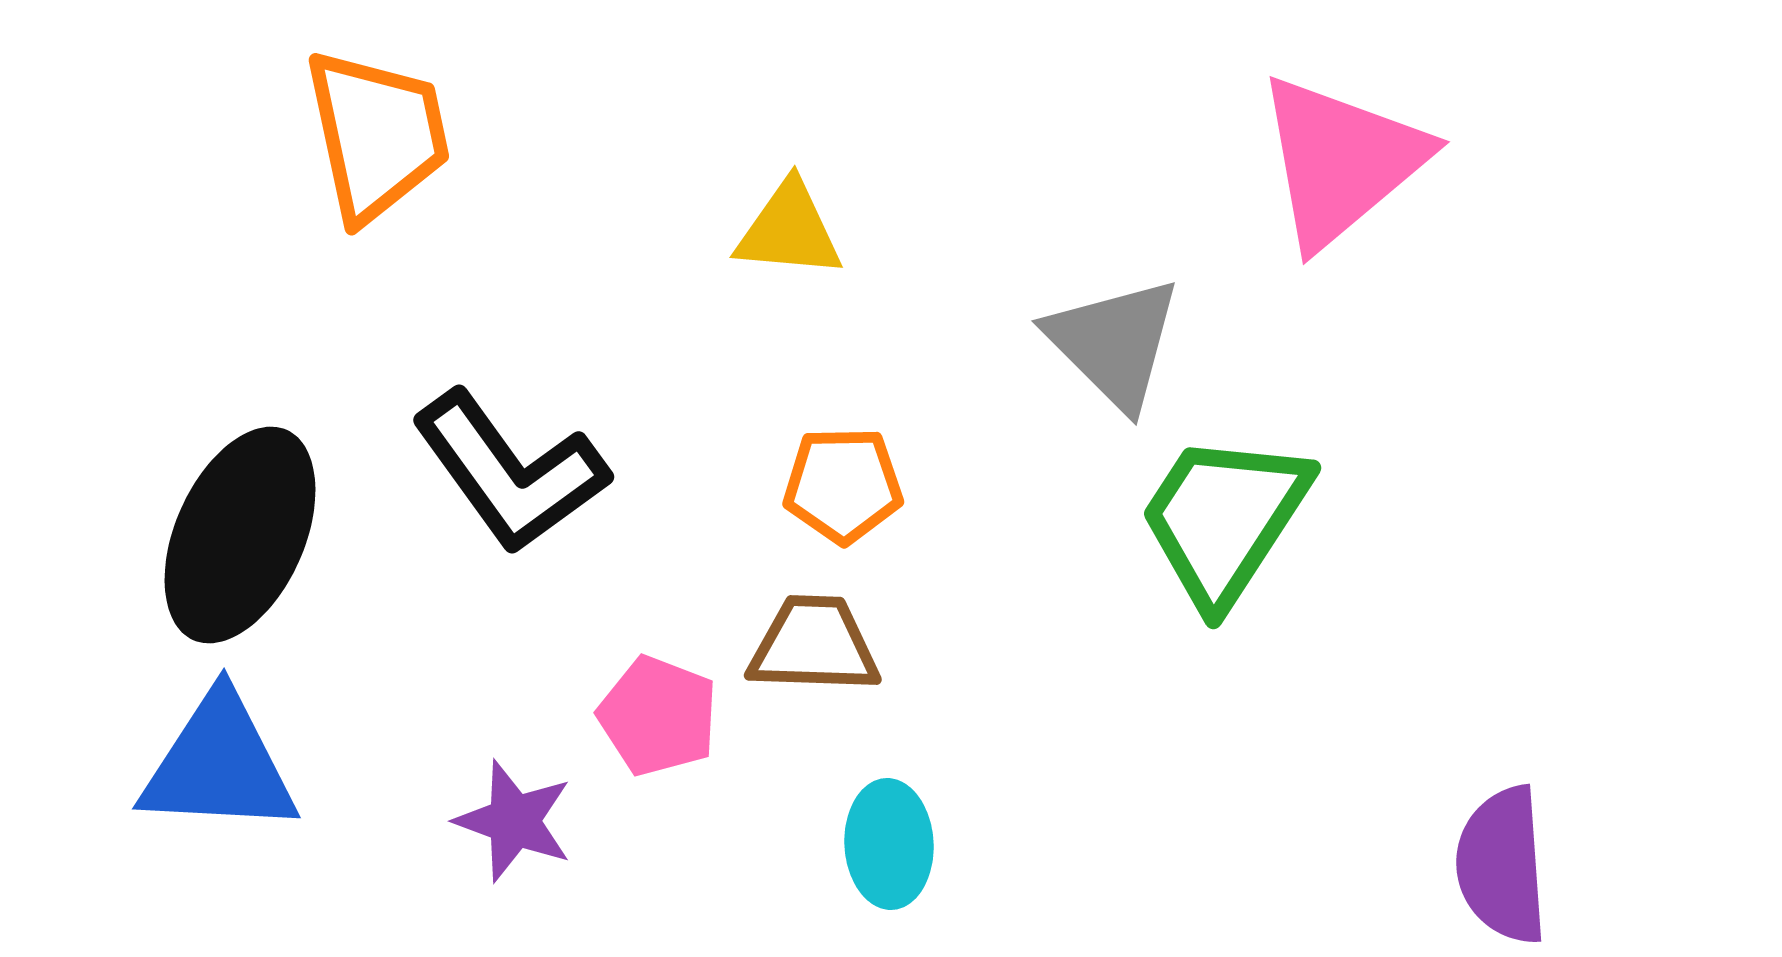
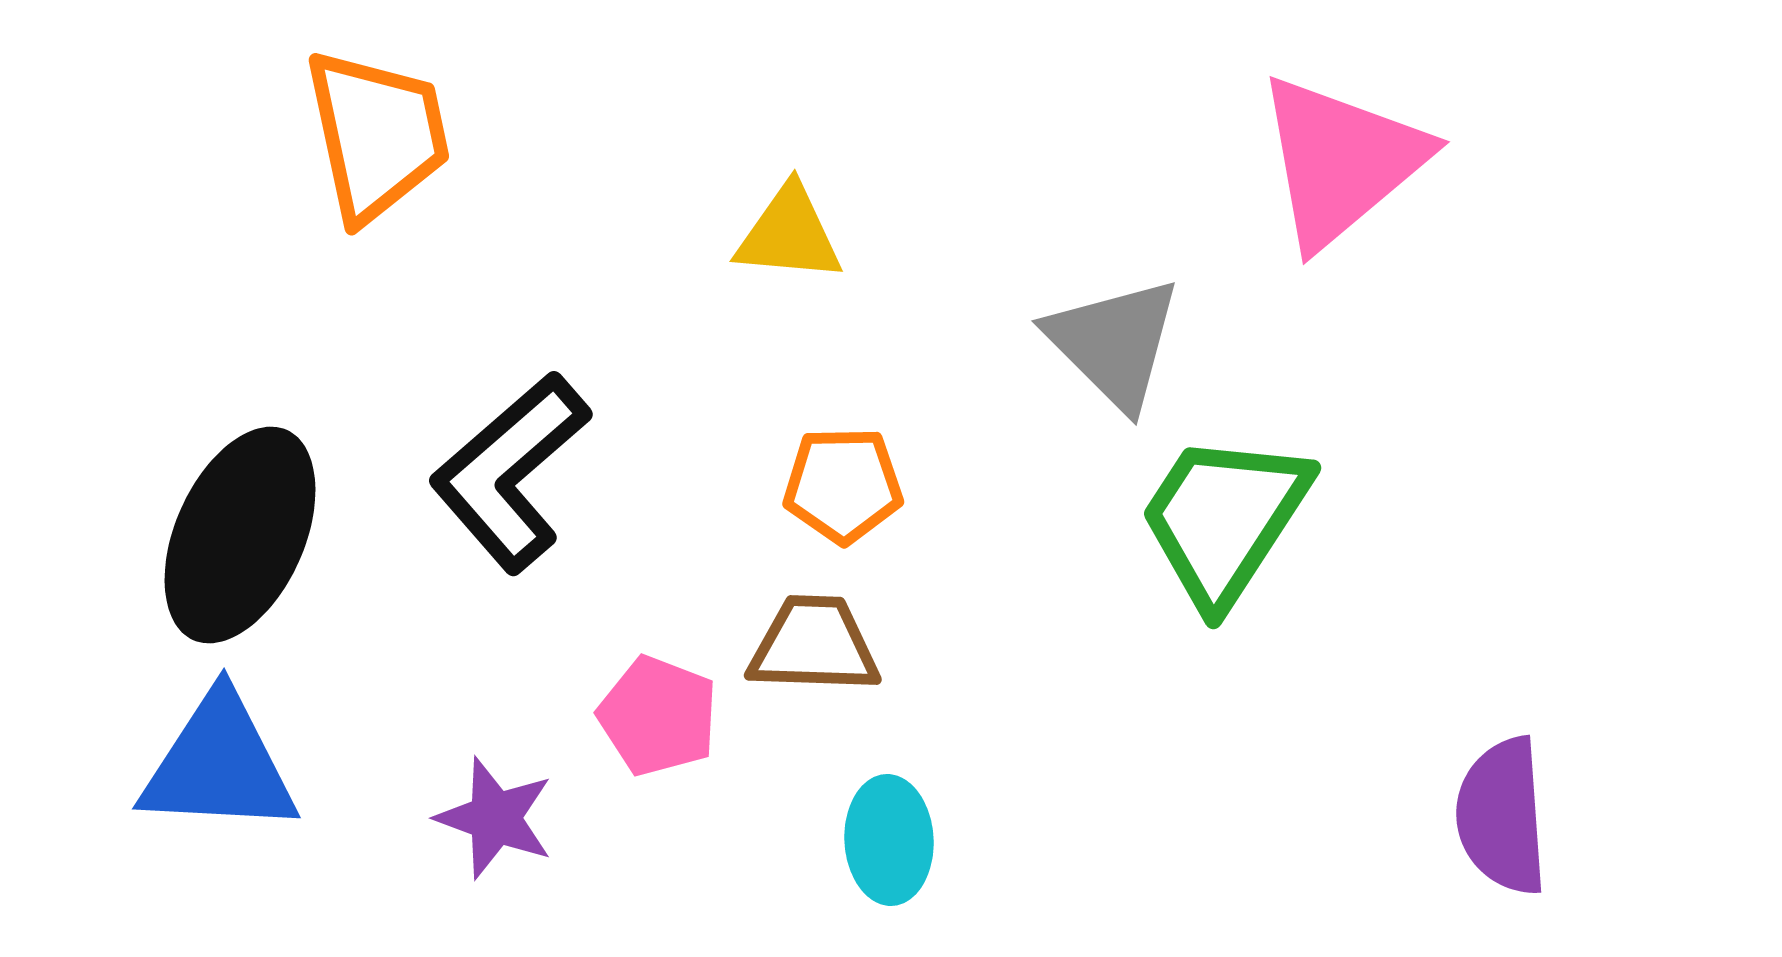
yellow triangle: moved 4 px down
black L-shape: rotated 85 degrees clockwise
purple star: moved 19 px left, 3 px up
cyan ellipse: moved 4 px up
purple semicircle: moved 49 px up
